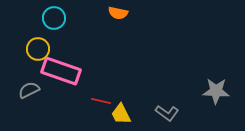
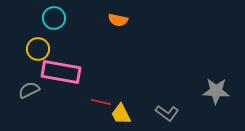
orange semicircle: moved 7 px down
pink rectangle: moved 1 px down; rotated 9 degrees counterclockwise
red line: moved 1 px down
